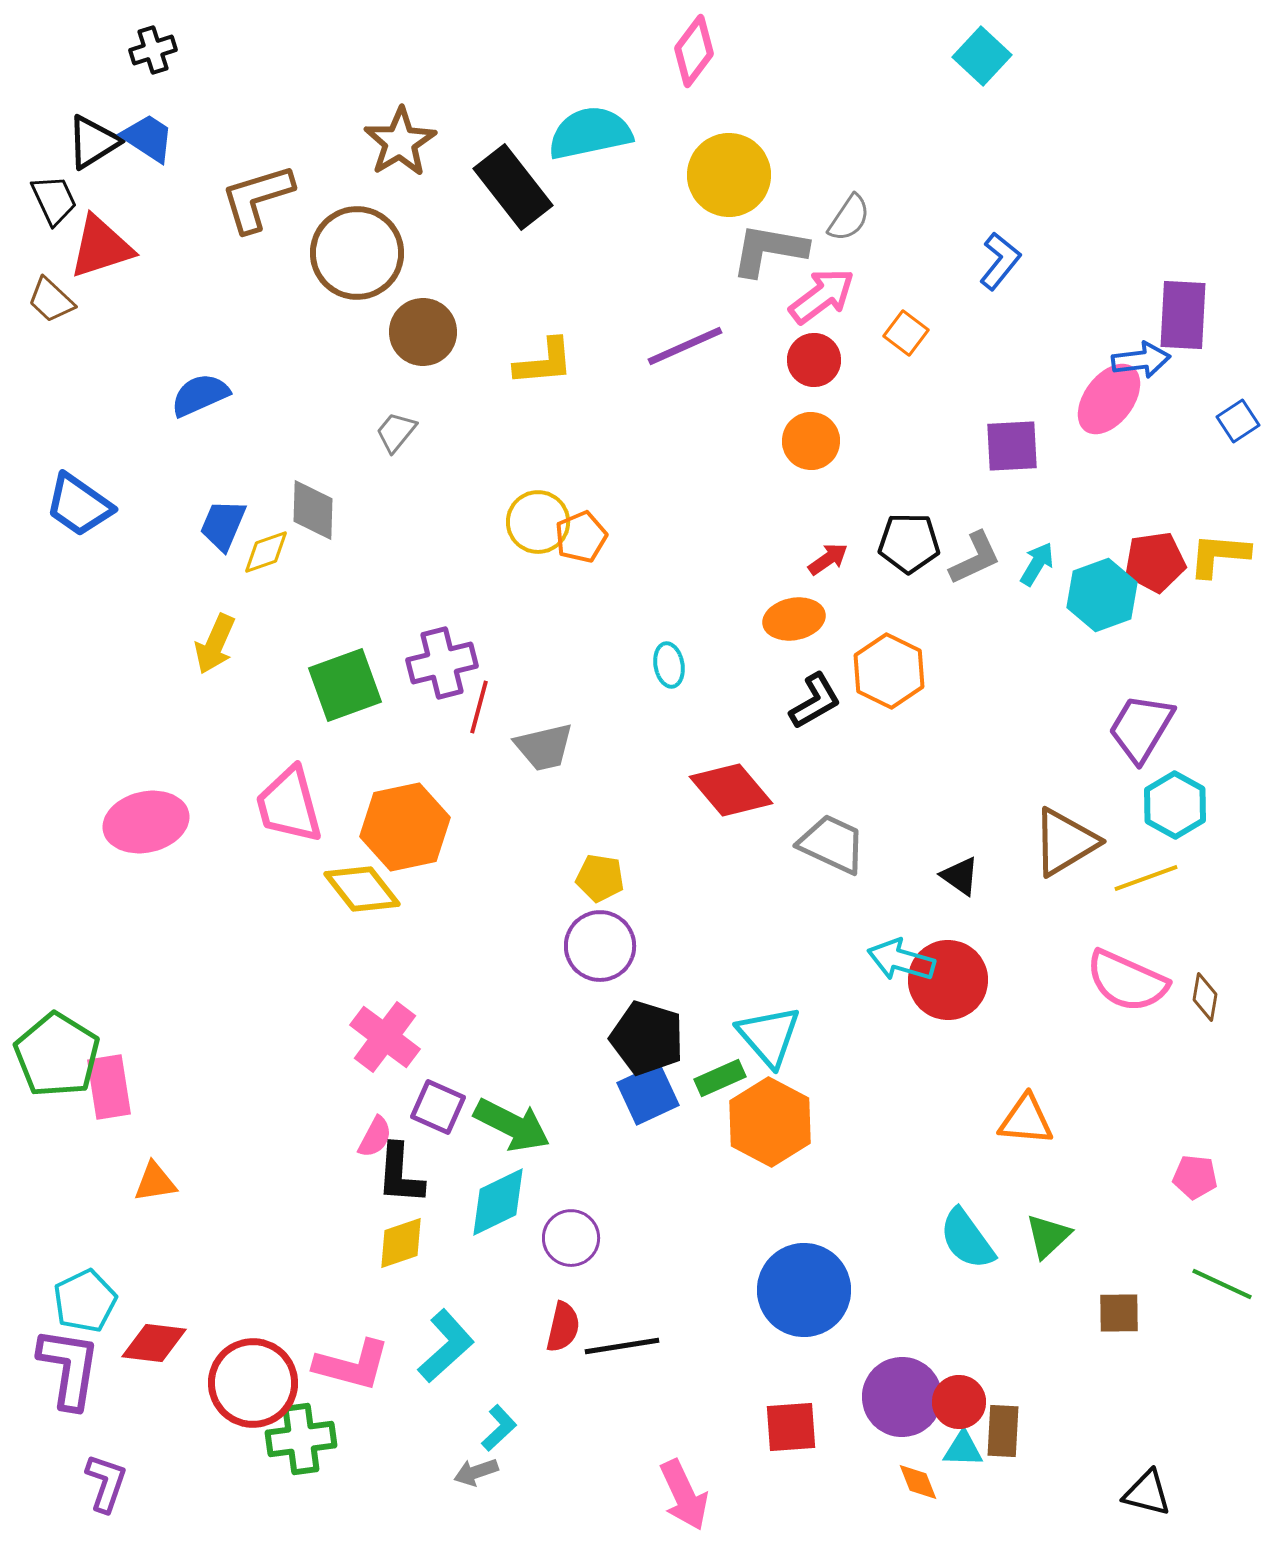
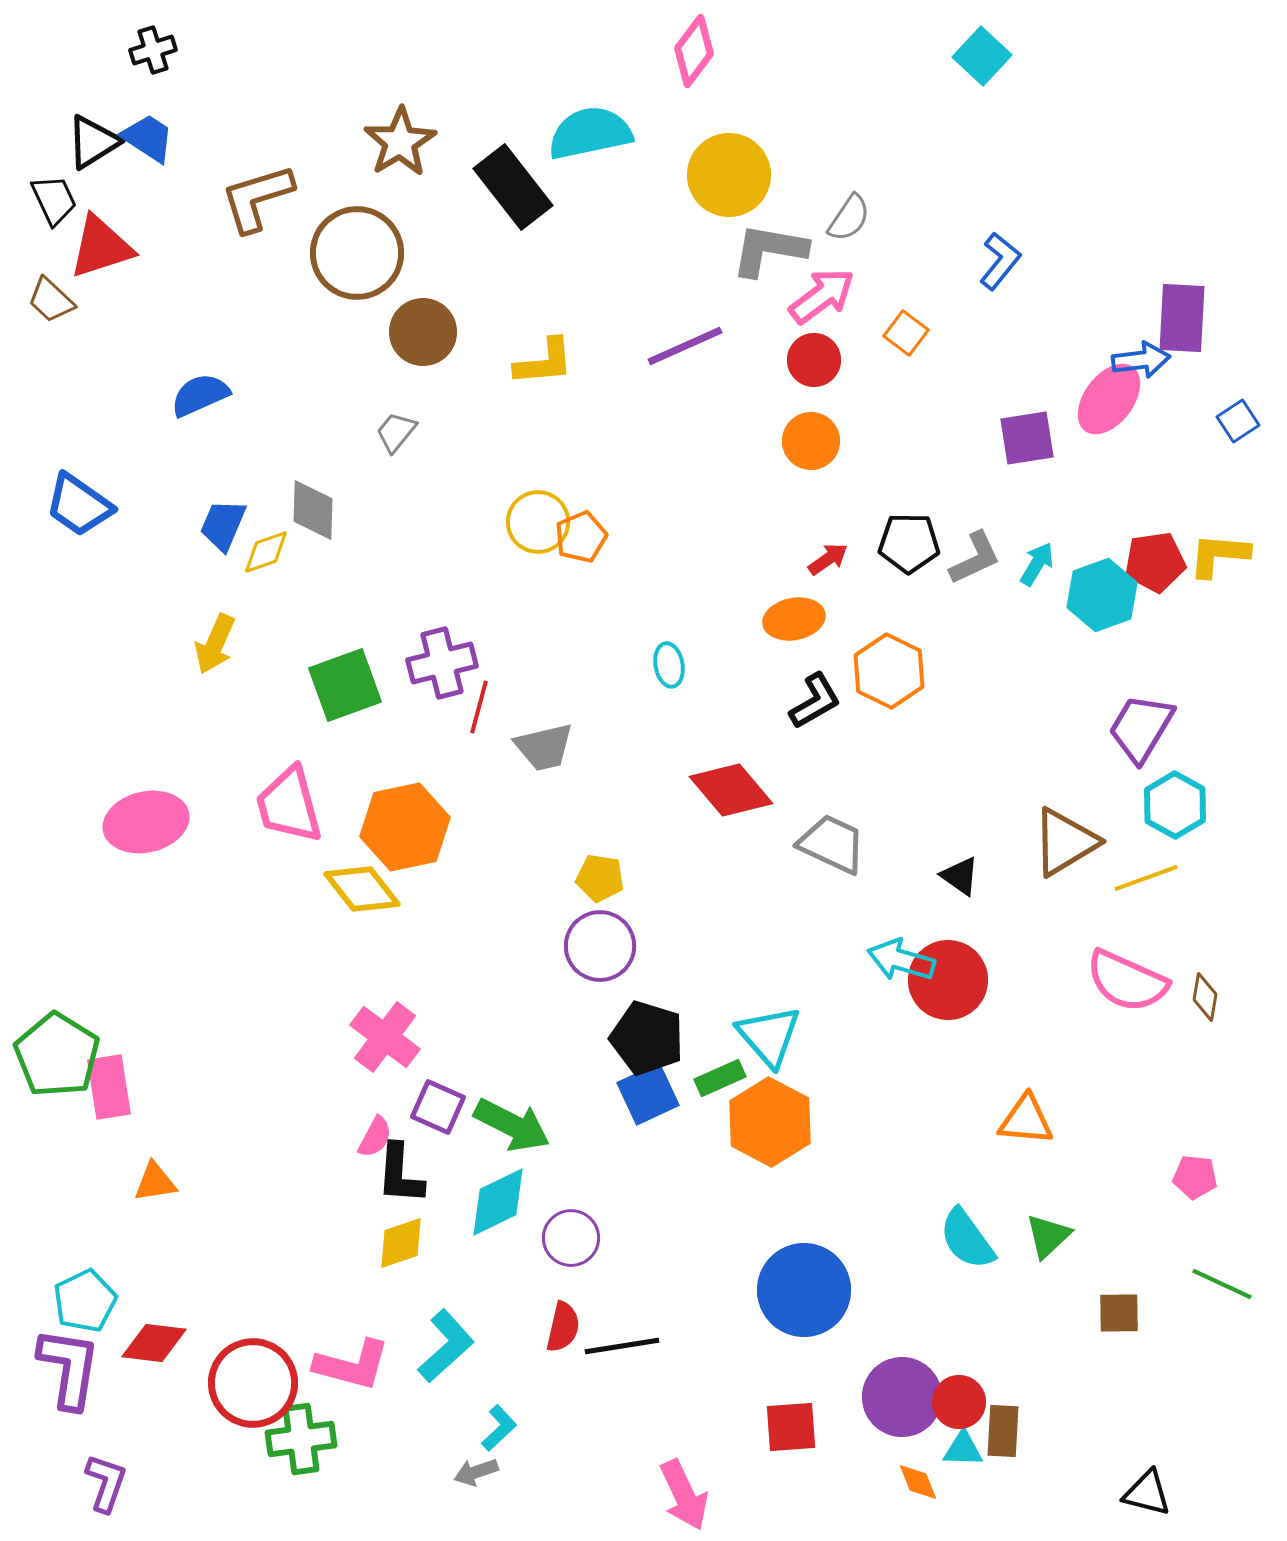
purple rectangle at (1183, 315): moved 1 px left, 3 px down
purple square at (1012, 446): moved 15 px right, 8 px up; rotated 6 degrees counterclockwise
